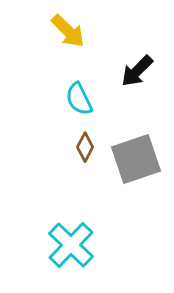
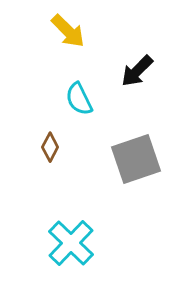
brown diamond: moved 35 px left
cyan cross: moved 2 px up
